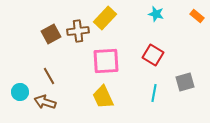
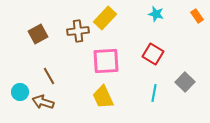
orange rectangle: rotated 16 degrees clockwise
brown square: moved 13 px left
red square: moved 1 px up
gray square: rotated 30 degrees counterclockwise
brown arrow: moved 2 px left
